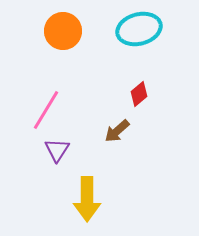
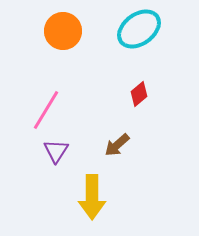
cyan ellipse: rotated 21 degrees counterclockwise
brown arrow: moved 14 px down
purple triangle: moved 1 px left, 1 px down
yellow arrow: moved 5 px right, 2 px up
